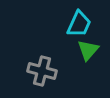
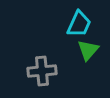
gray cross: rotated 20 degrees counterclockwise
